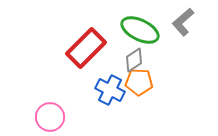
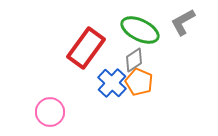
gray L-shape: rotated 12 degrees clockwise
red rectangle: rotated 9 degrees counterclockwise
orange pentagon: rotated 20 degrees clockwise
blue cross: moved 2 px right, 7 px up; rotated 16 degrees clockwise
pink circle: moved 5 px up
